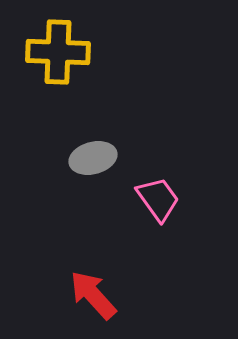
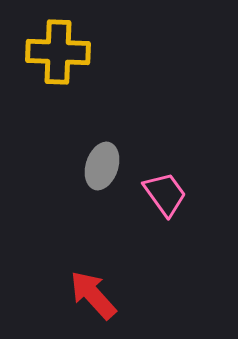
gray ellipse: moved 9 px right, 8 px down; rotated 57 degrees counterclockwise
pink trapezoid: moved 7 px right, 5 px up
